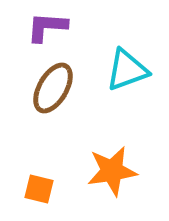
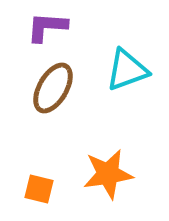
orange star: moved 4 px left, 3 px down
